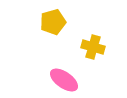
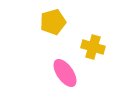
pink ellipse: moved 1 px right, 7 px up; rotated 20 degrees clockwise
